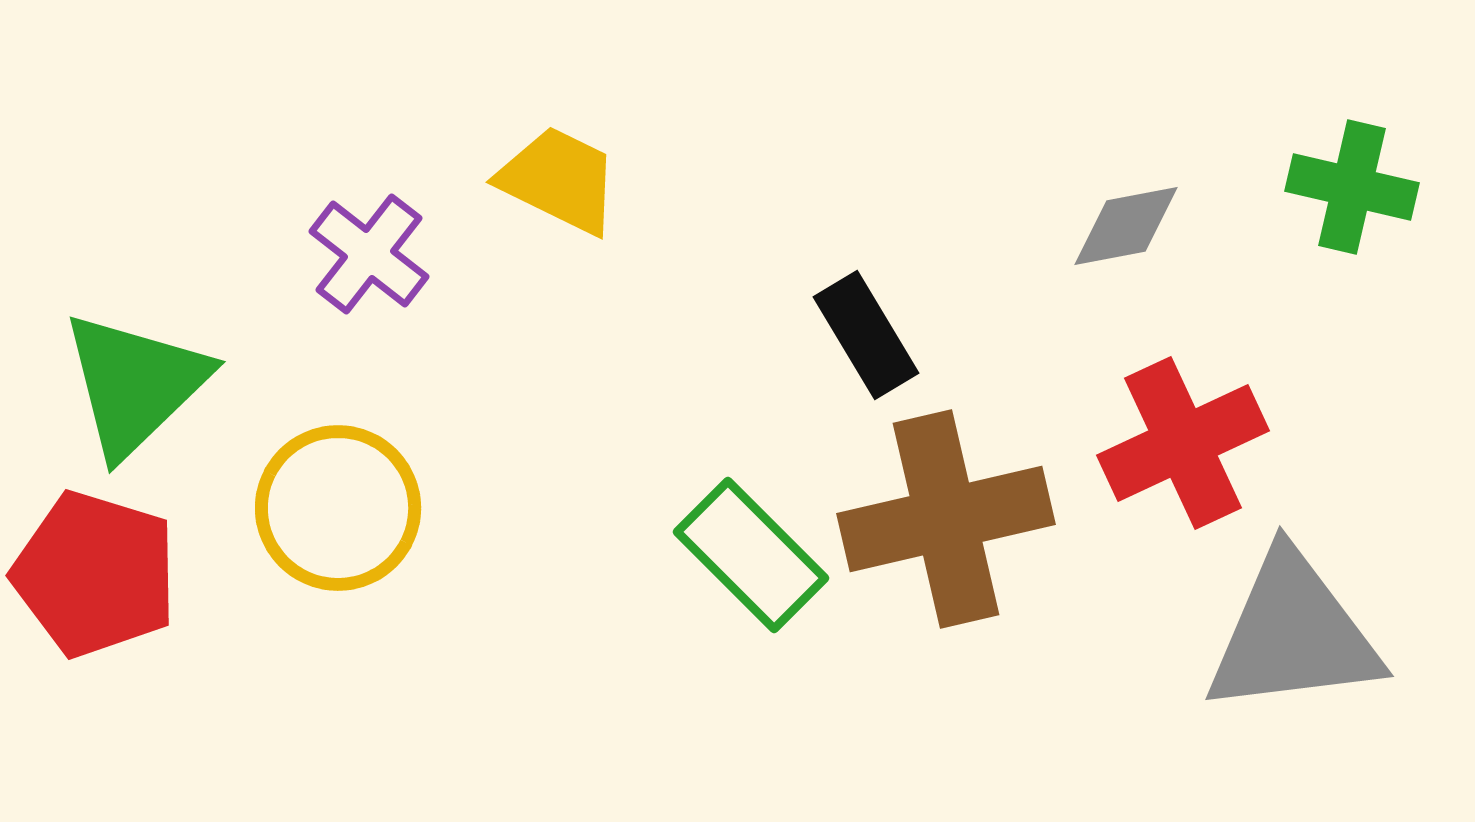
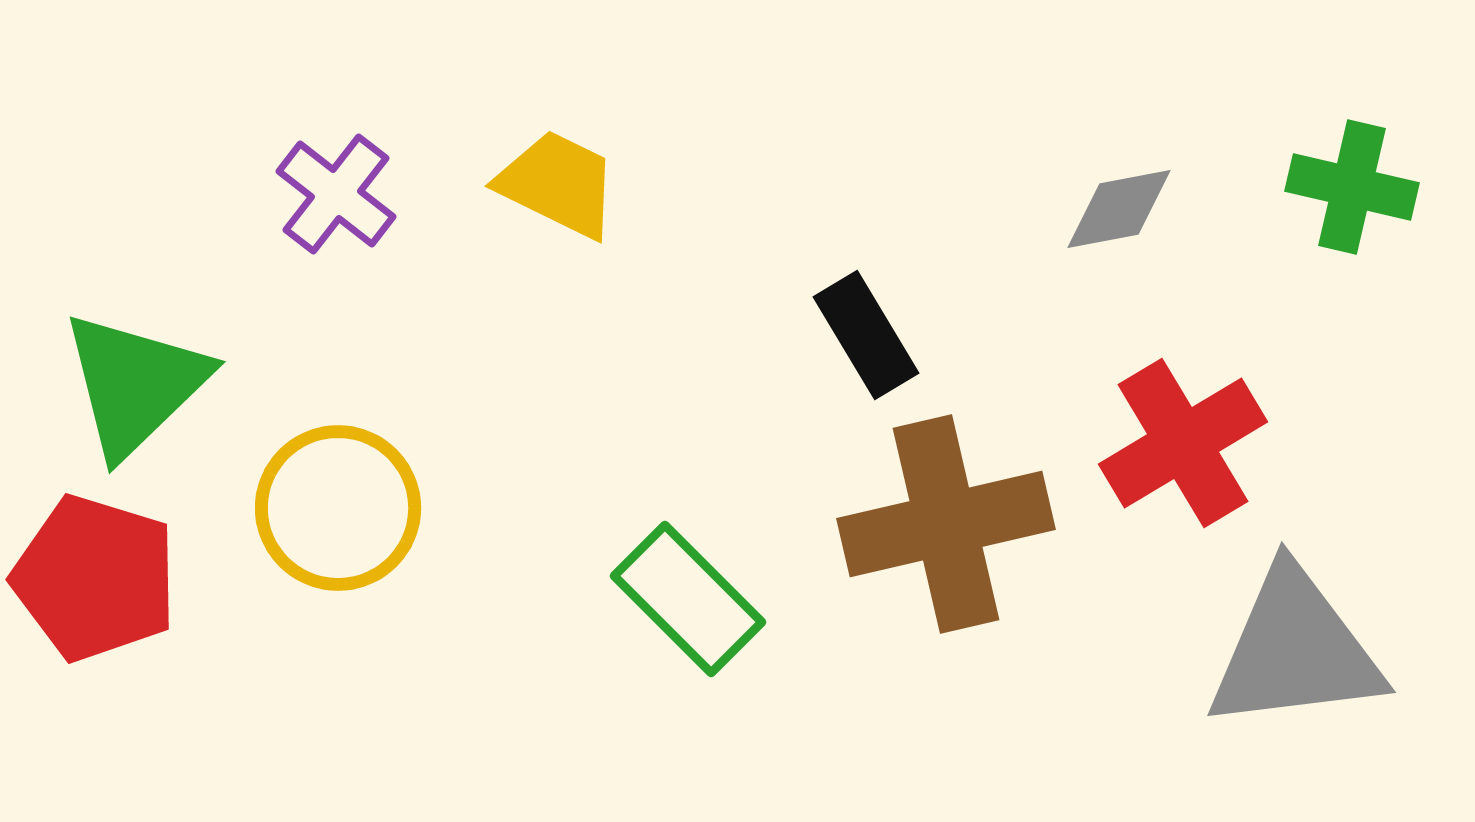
yellow trapezoid: moved 1 px left, 4 px down
gray diamond: moved 7 px left, 17 px up
purple cross: moved 33 px left, 60 px up
red cross: rotated 6 degrees counterclockwise
brown cross: moved 5 px down
green rectangle: moved 63 px left, 44 px down
red pentagon: moved 4 px down
gray triangle: moved 2 px right, 16 px down
